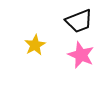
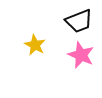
yellow star: rotated 15 degrees counterclockwise
